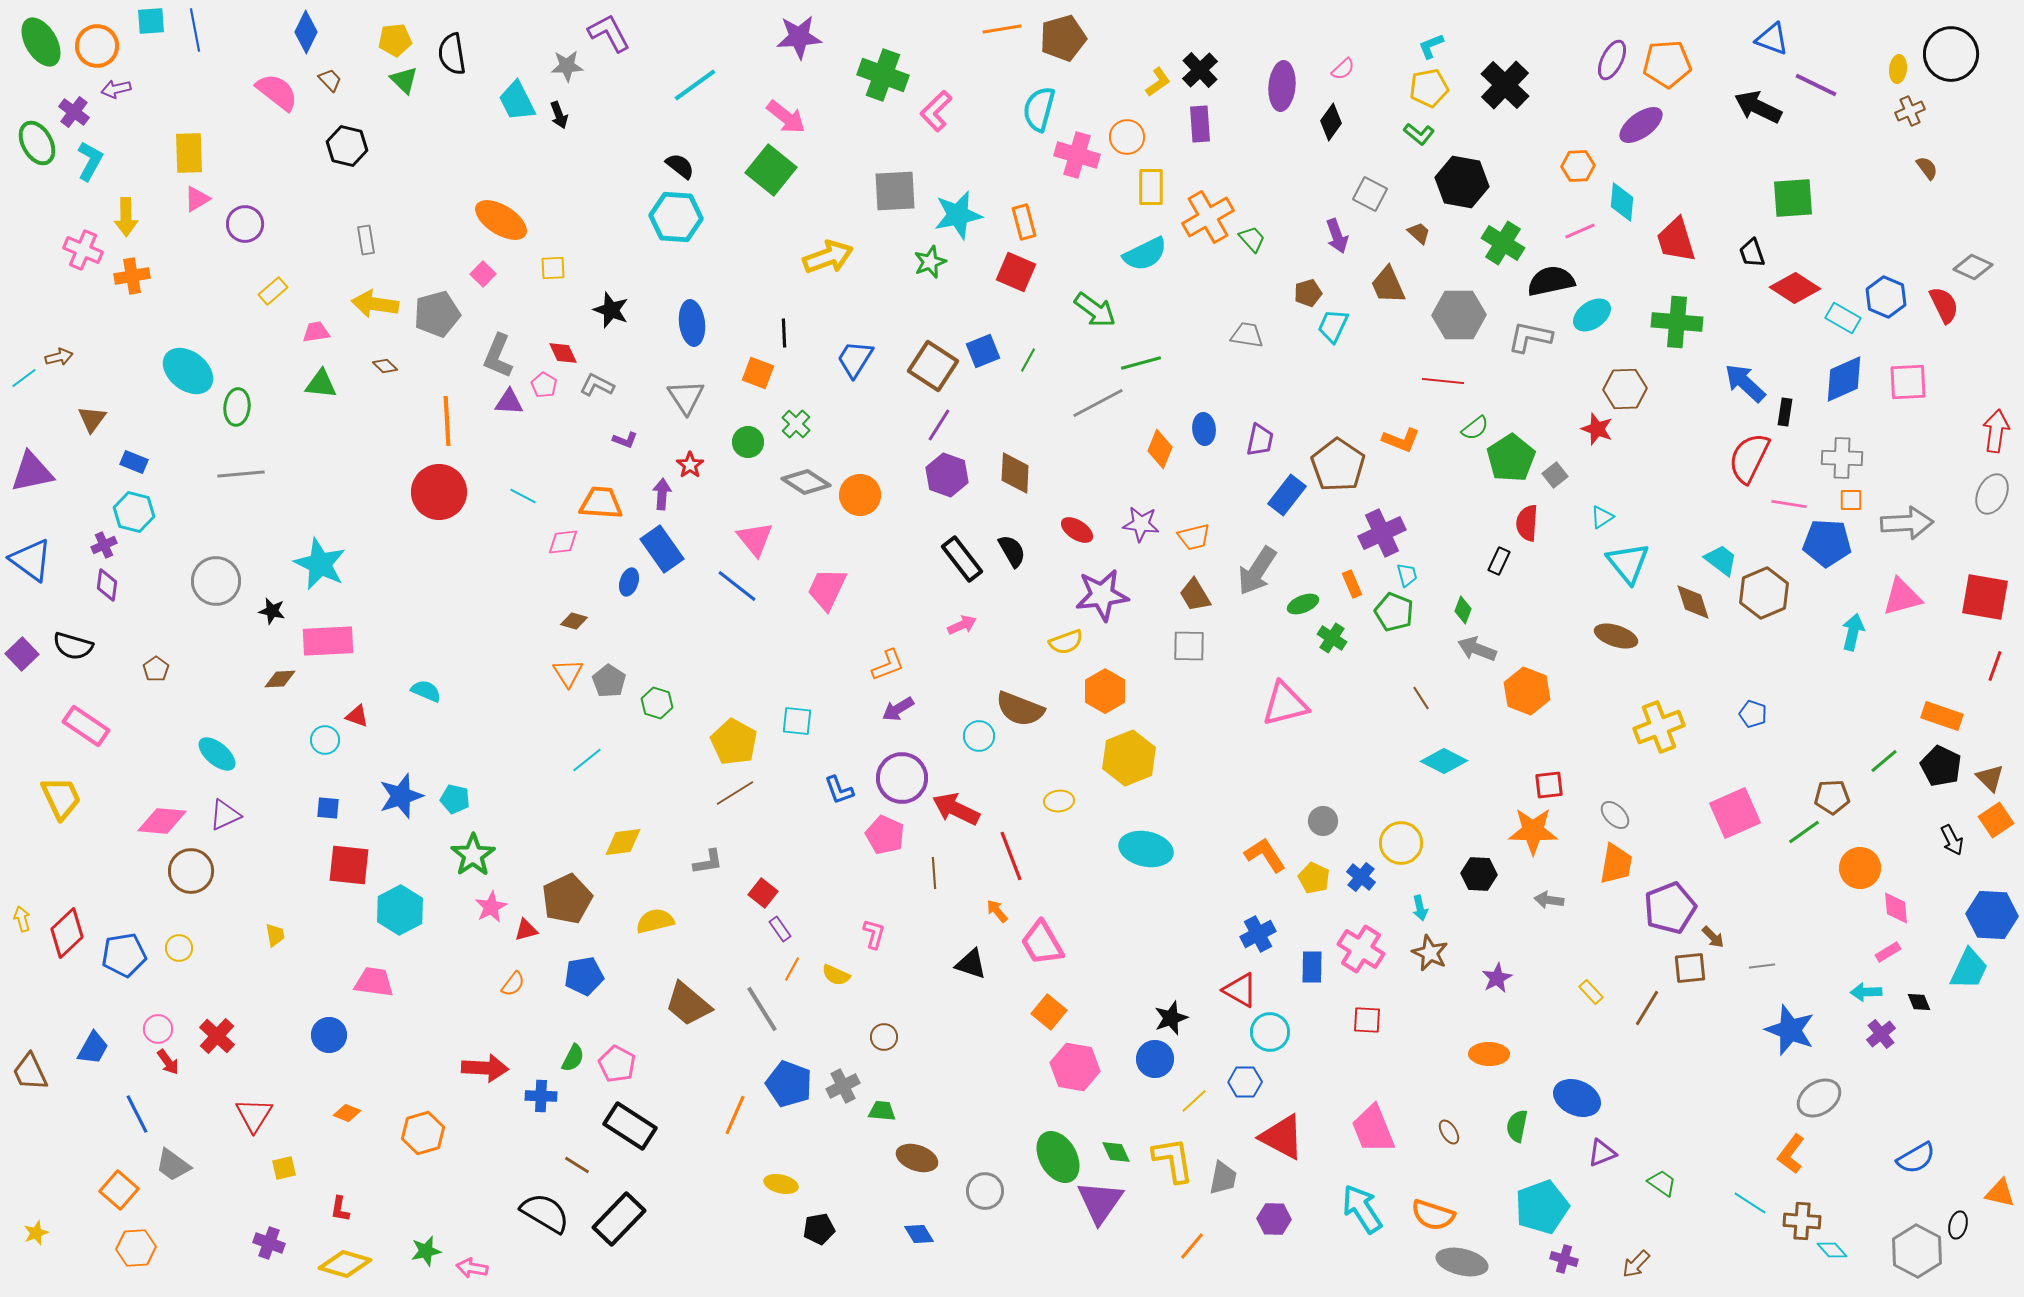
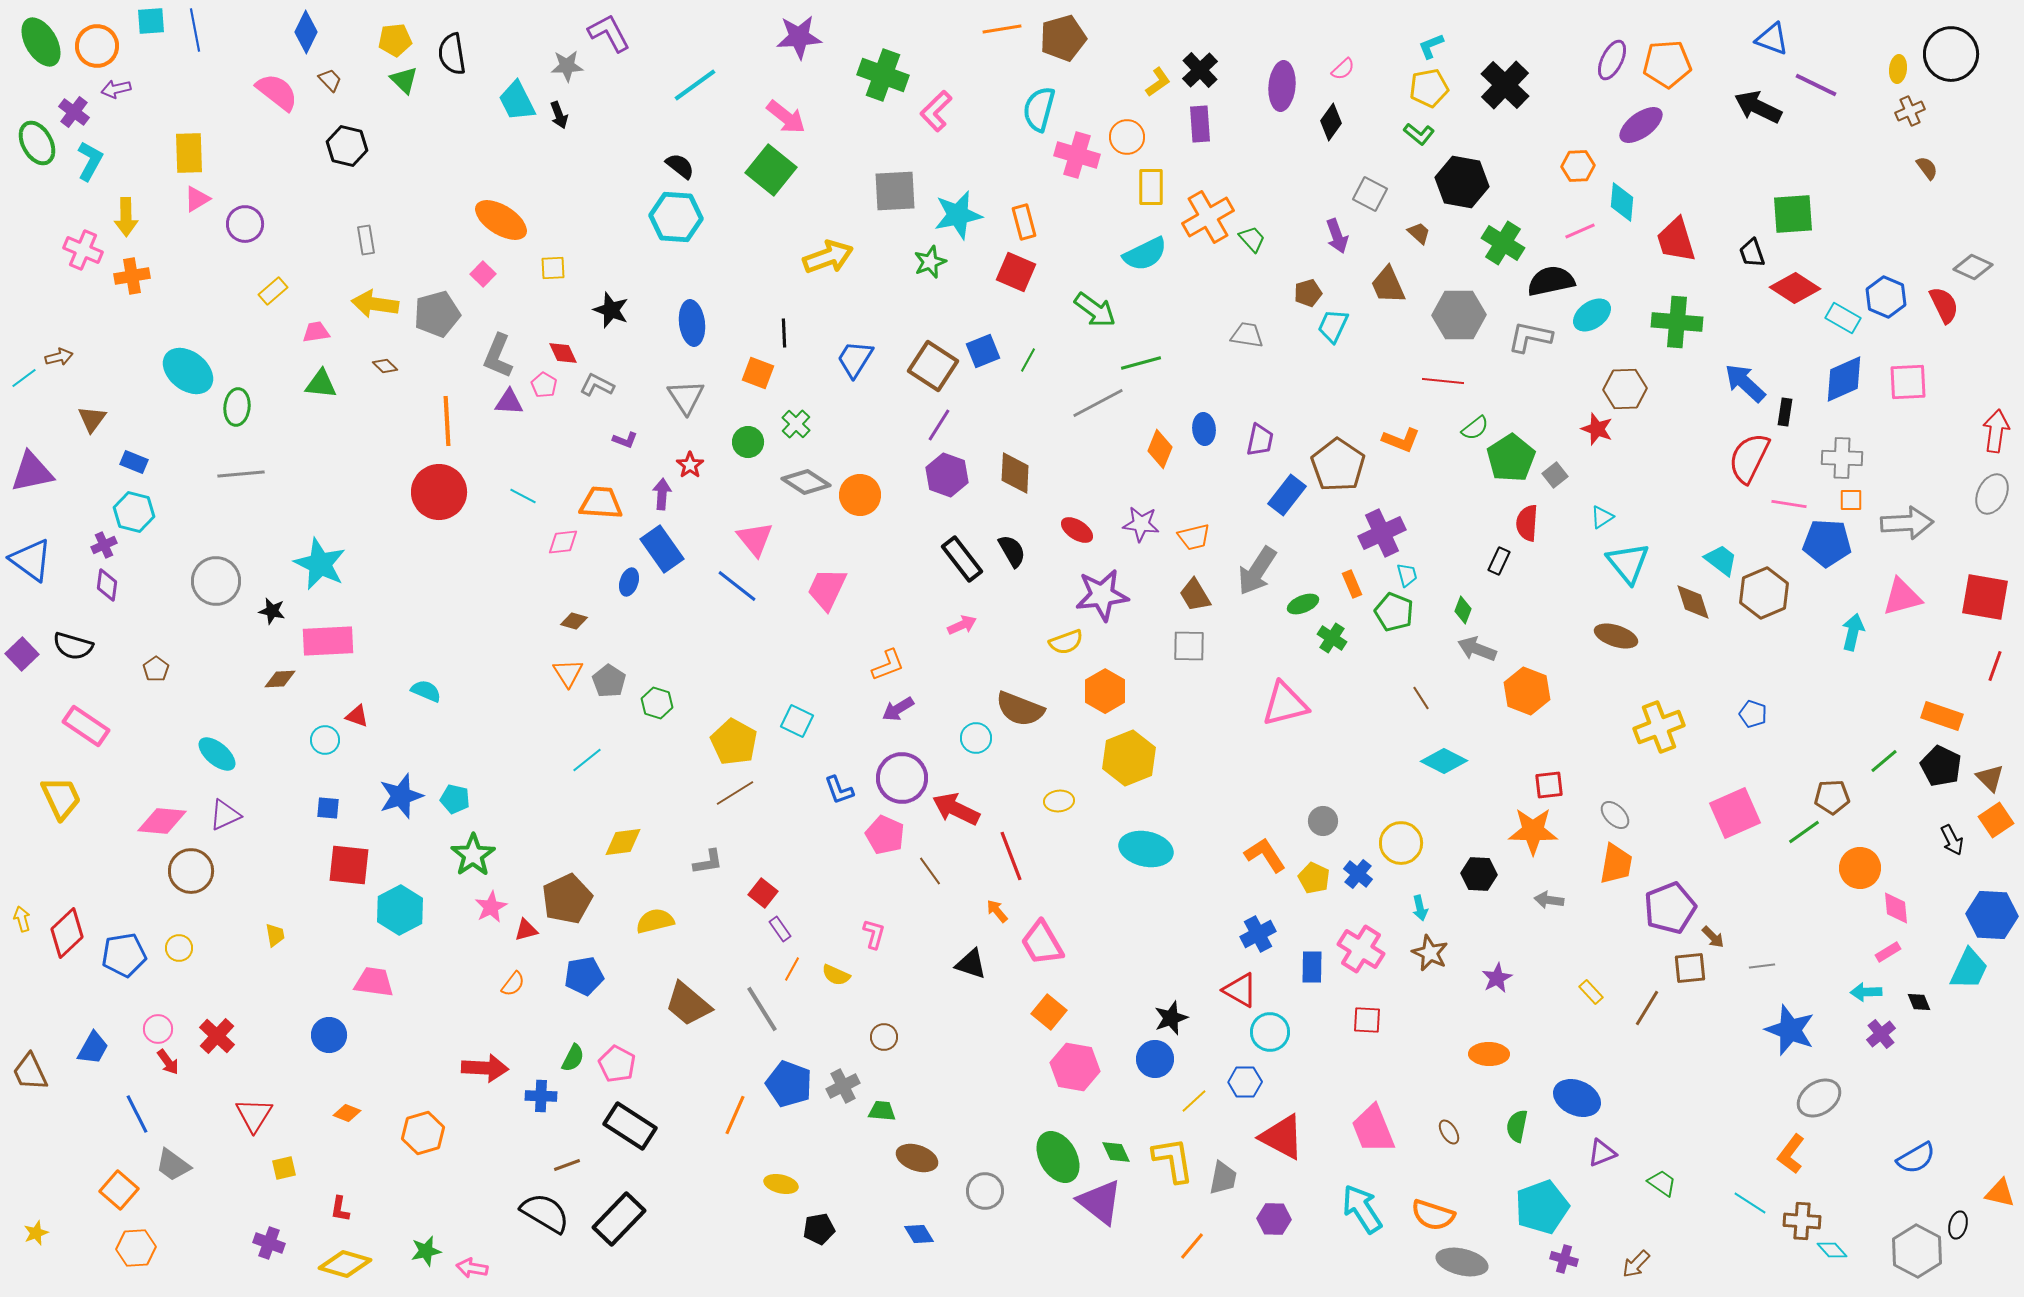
green square at (1793, 198): moved 16 px down
cyan square at (797, 721): rotated 20 degrees clockwise
cyan circle at (979, 736): moved 3 px left, 2 px down
brown line at (934, 873): moved 4 px left, 2 px up; rotated 32 degrees counterclockwise
blue cross at (1361, 877): moved 3 px left, 3 px up
brown line at (577, 1165): moved 10 px left; rotated 52 degrees counterclockwise
purple triangle at (1100, 1202): rotated 27 degrees counterclockwise
